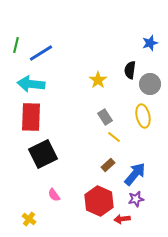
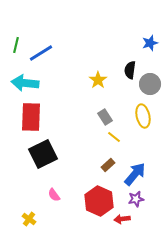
cyan arrow: moved 6 px left, 1 px up
